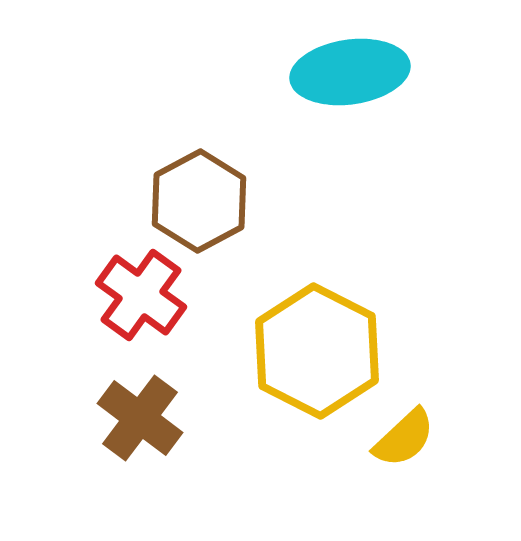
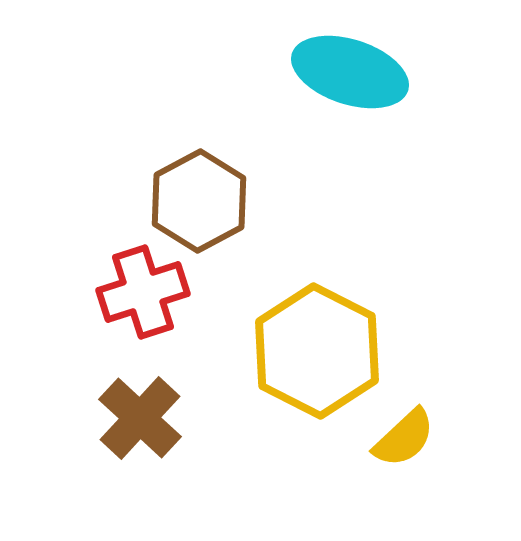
cyan ellipse: rotated 26 degrees clockwise
red cross: moved 2 px right, 3 px up; rotated 36 degrees clockwise
brown cross: rotated 6 degrees clockwise
